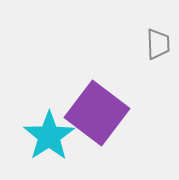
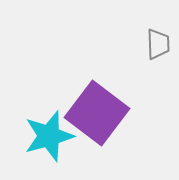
cyan star: rotated 18 degrees clockwise
